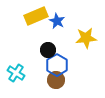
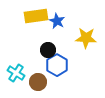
yellow rectangle: rotated 15 degrees clockwise
yellow star: rotated 10 degrees clockwise
brown circle: moved 18 px left, 2 px down
